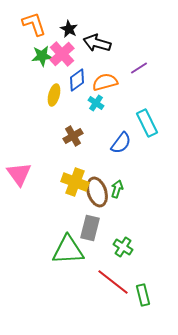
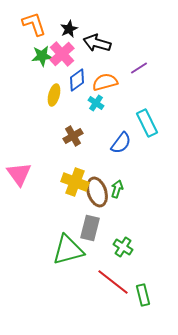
black star: rotated 18 degrees clockwise
green triangle: rotated 12 degrees counterclockwise
